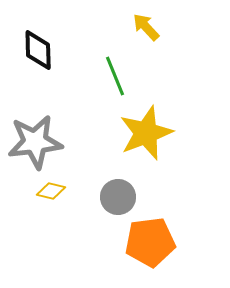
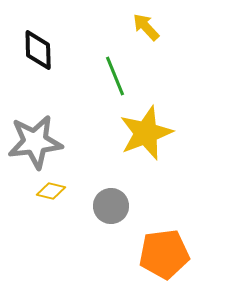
gray circle: moved 7 px left, 9 px down
orange pentagon: moved 14 px right, 12 px down
